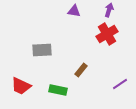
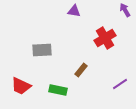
purple arrow: moved 16 px right; rotated 48 degrees counterclockwise
red cross: moved 2 px left, 4 px down
